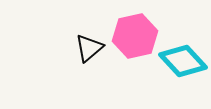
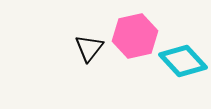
black triangle: rotated 12 degrees counterclockwise
